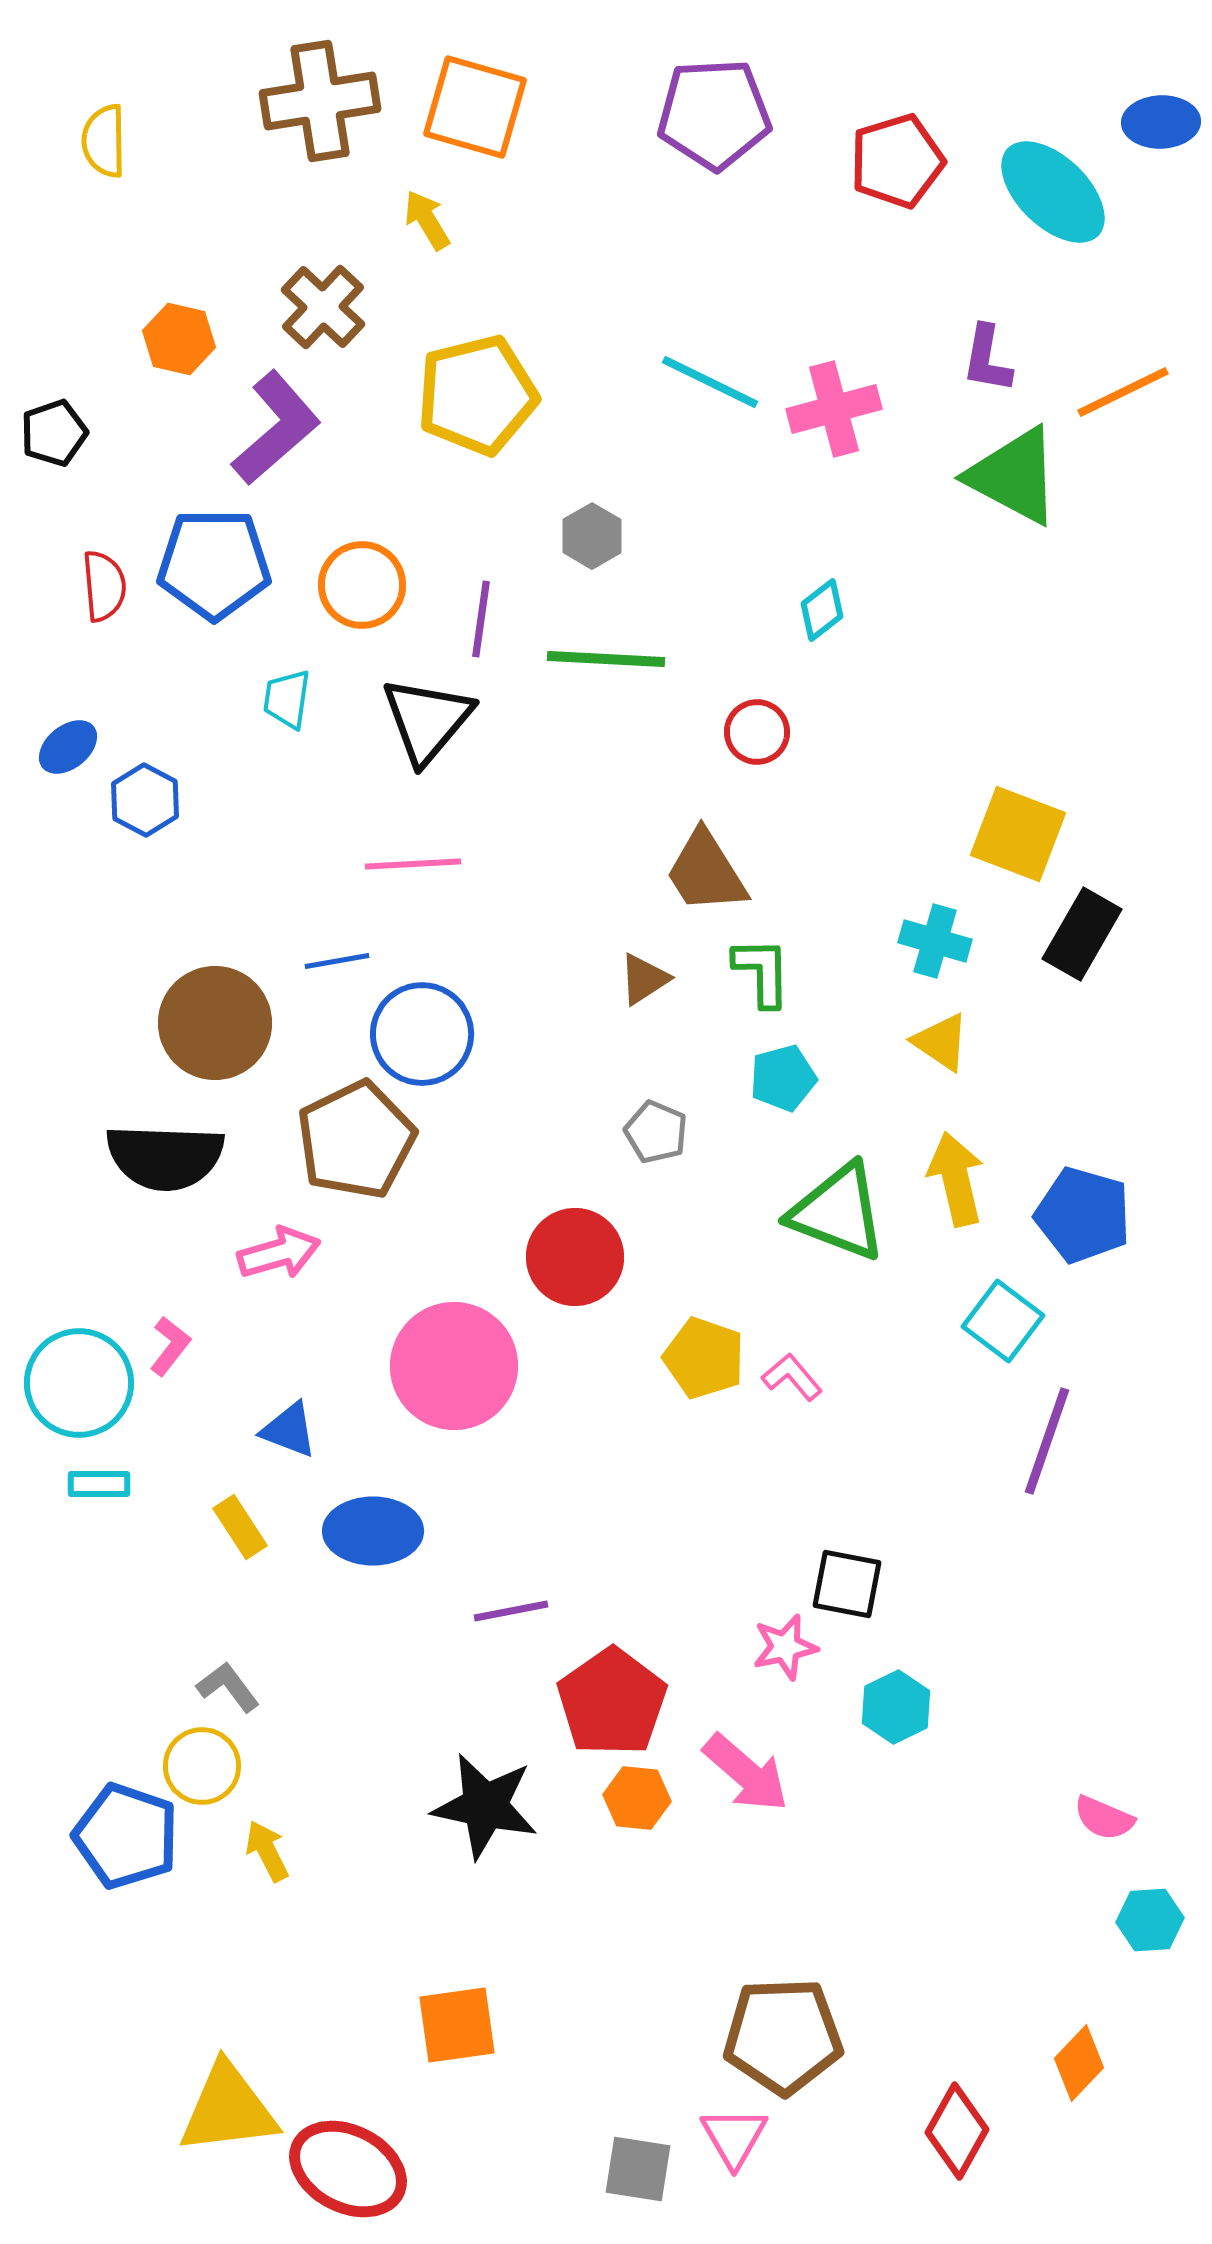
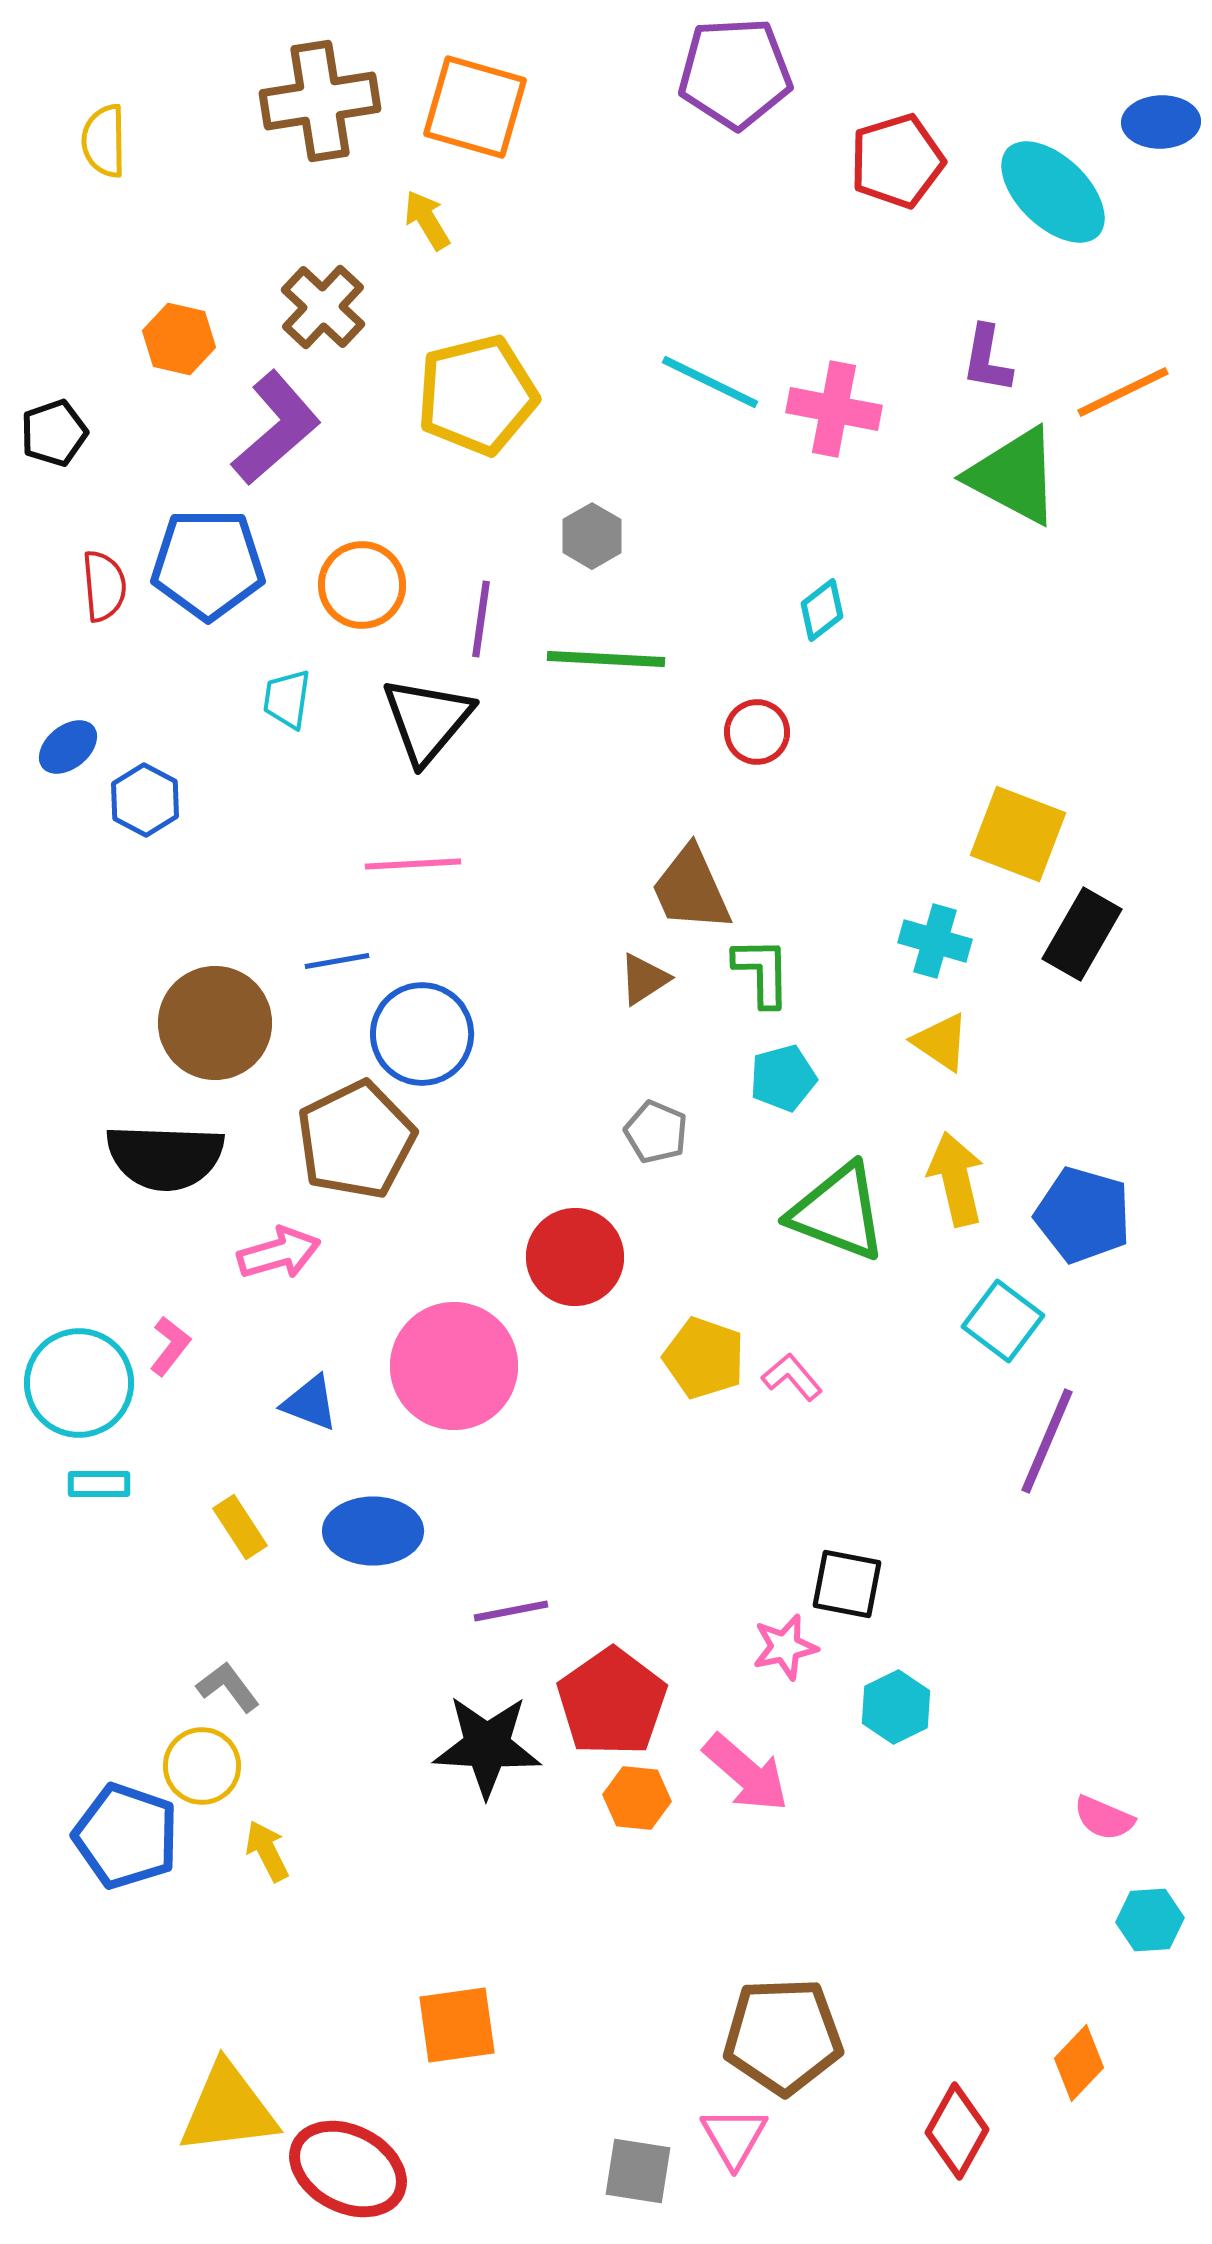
purple pentagon at (714, 114): moved 21 px right, 41 px up
pink cross at (834, 409): rotated 26 degrees clockwise
blue pentagon at (214, 564): moved 6 px left
brown trapezoid at (706, 872): moved 15 px left, 17 px down; rotated 8 degrees clockwise
blue triangle at (289, 1430): moved 21 px right, 27 px up
purple line at (1047, 1441): rotated 4 degrees clockwise
black star at (485, 1806): moved 2 px right, 60 px up; rotated 9 degrees counterclockwise
gray square at (638, 2169): moved 2 px down
